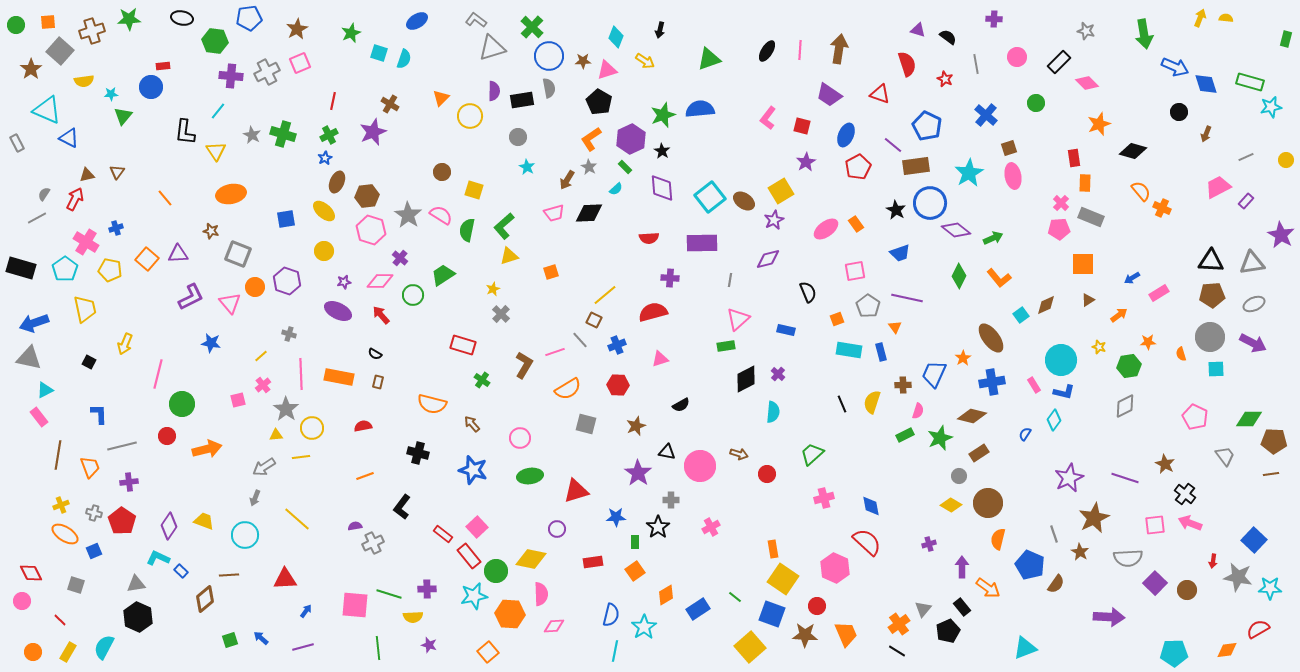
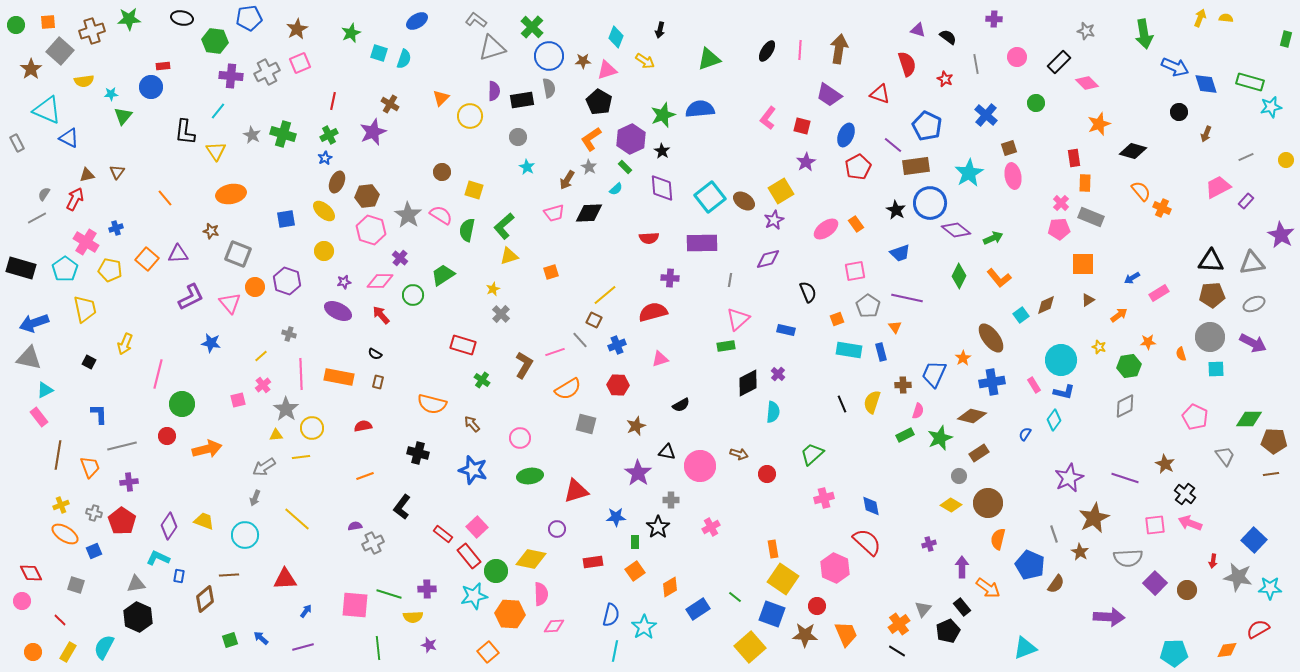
black diamond at (746, 379): moved 2 px right, 4 px down
blue rectangle at (181, 571): moved 2 px left, 5 px down; rotated 56 degrees clockwise
orange diamond at (666, 595): moved 4 px right, 8 px up
